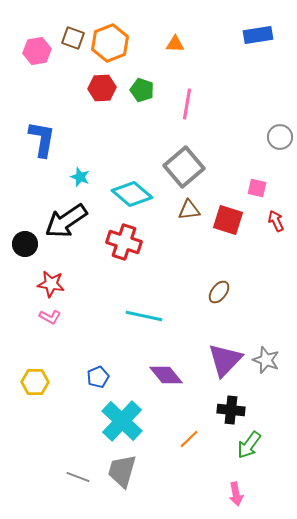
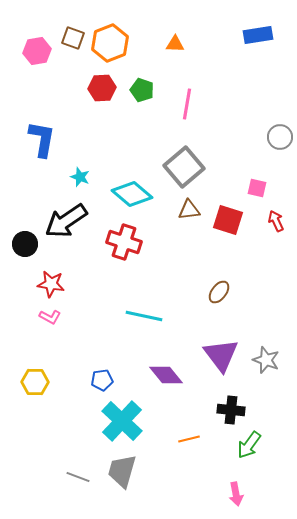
purple triangle: moved 4 px left, 5 px up; rotated 21 degrees counterclockwise
blue pentagon: moved 4 px right, 3 px down; rotated 15 degrees clockwise
orange line: rotated 30 degrees clockwise
